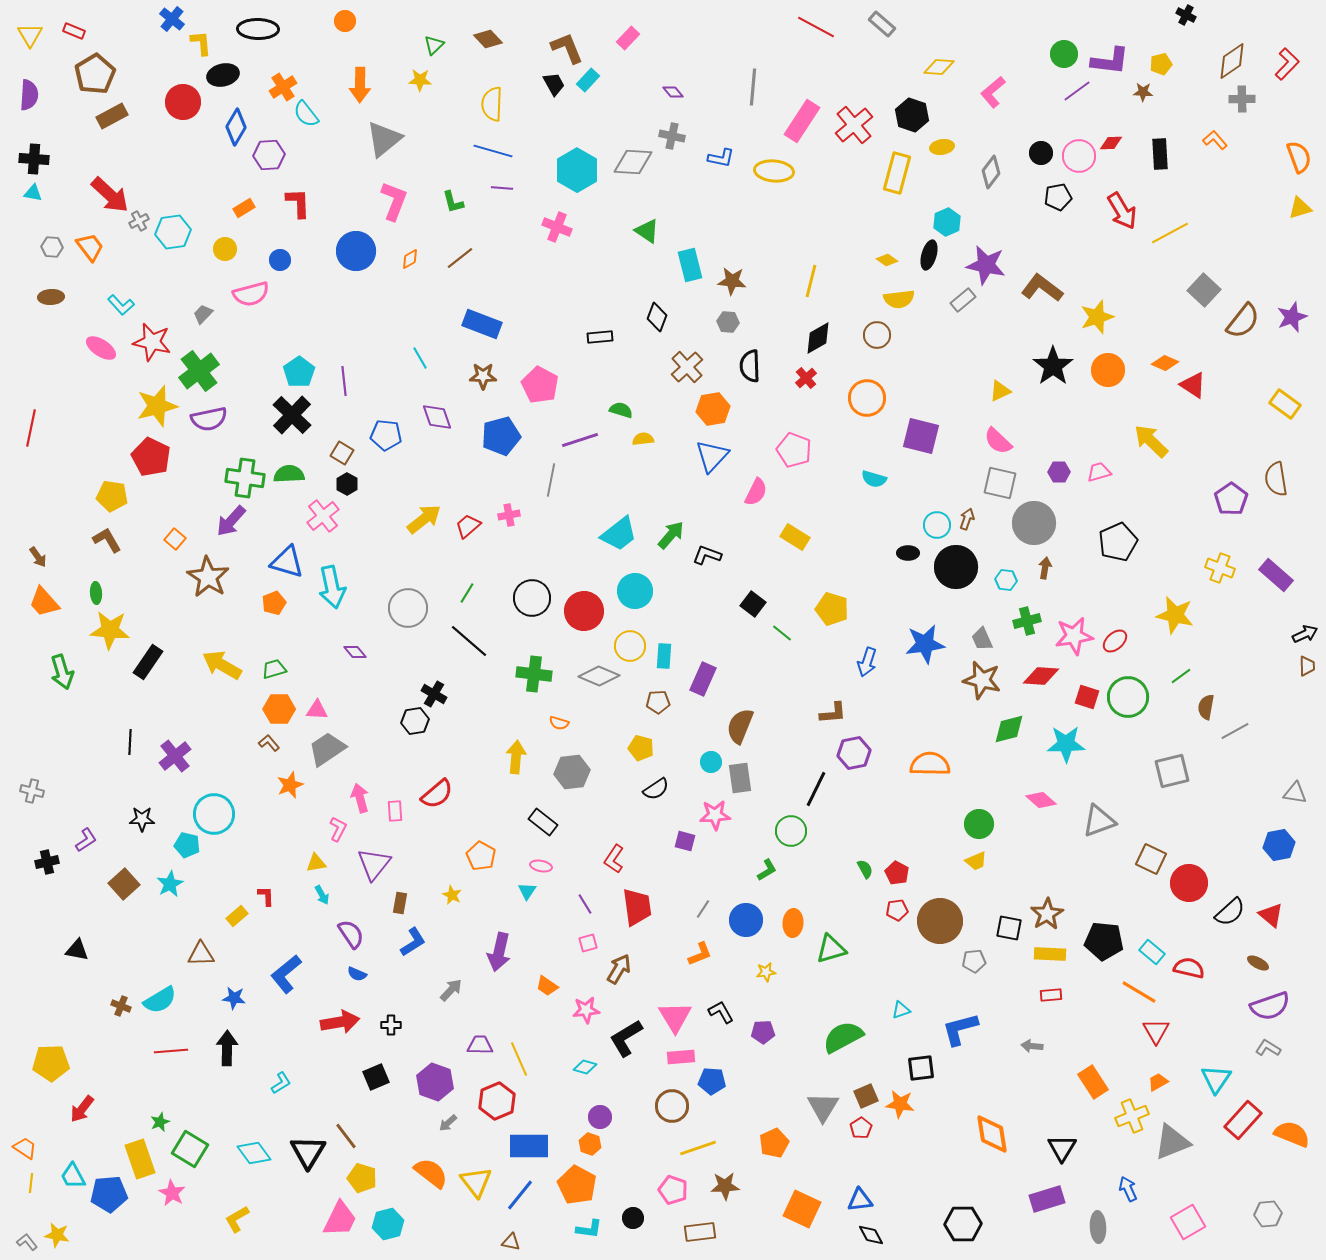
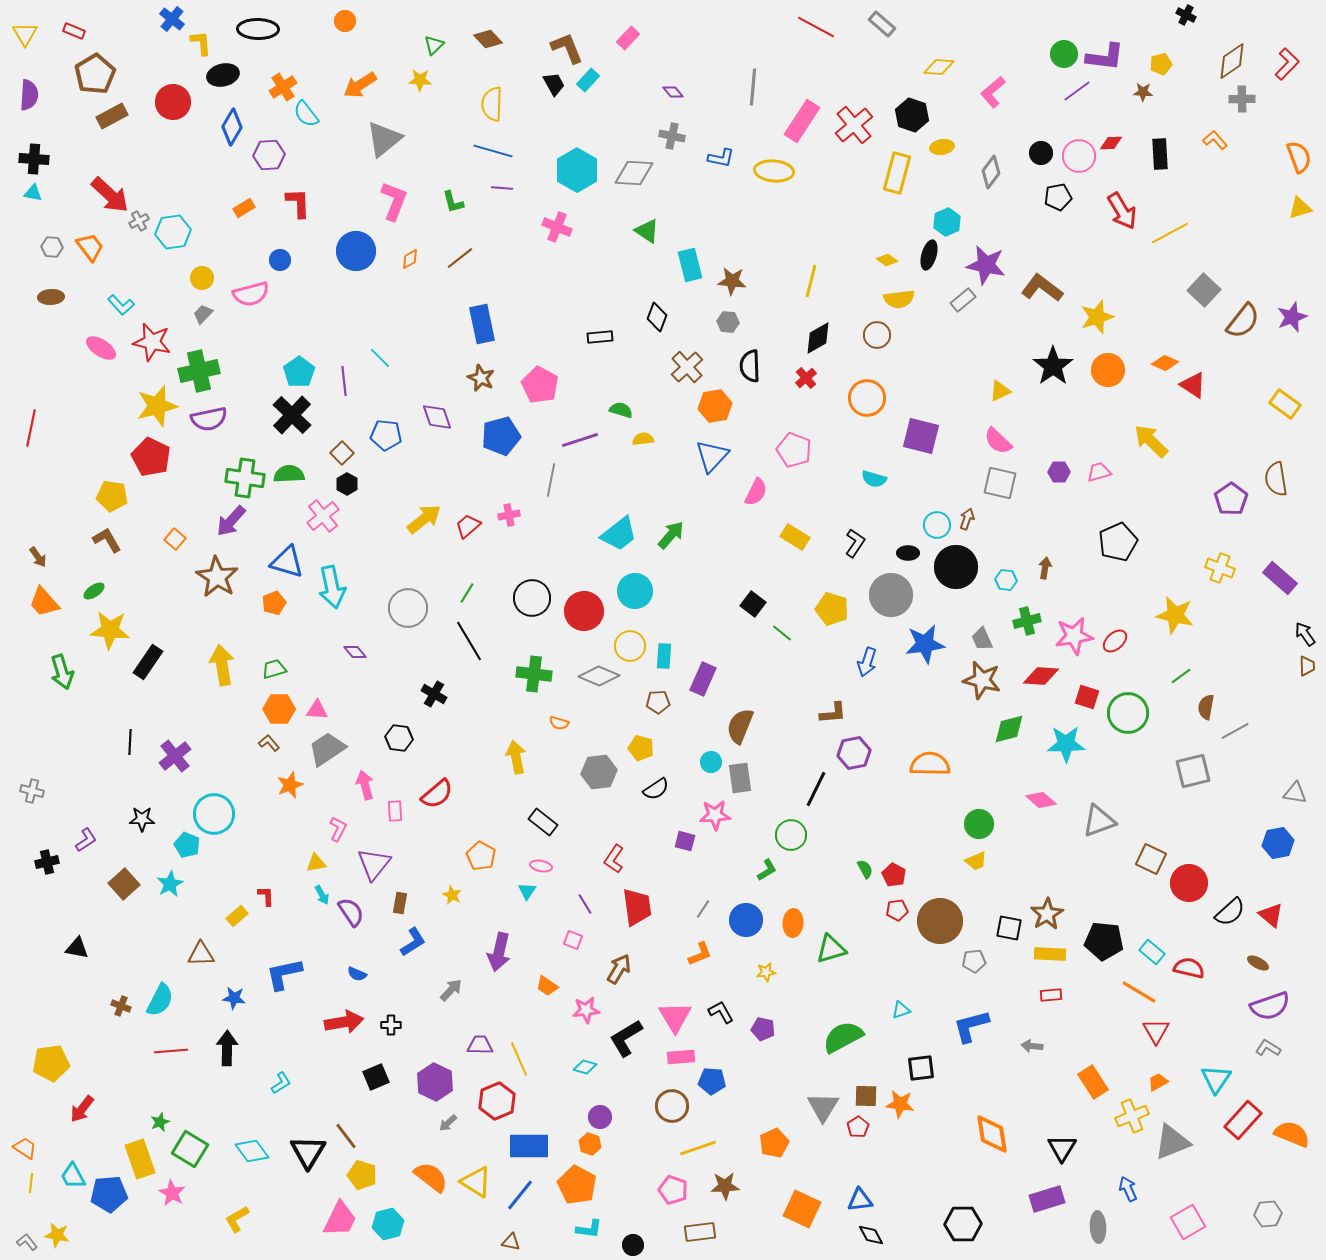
yellow triangle at (30, 35): moved 5 px left, 1 px up
purple L-shape at (1110, 61): moved 5 px left, 4 px up
orange arrow at (360, 85): rotated 56 degrees clockwise
red circle at (183, 102): moved 10 px left
blue diamond at (236, 127): moved 4 px left
gray diamond at (633, 162): moved 1 px right, 11 px down
yellow circle at (225, 249): moved 23 px left, 29 px down
blue rectangle at (482, 324): rotated 57 degrees clockwise
cyan line at (420, 358): moved 40 px left; rotated 15 degrees counterclockwise
green cross at (199, 371): rotated 24 degrees clockwise
brown star at (483, 376): moved 2 px left, 2 px down; rotated 24 degrees clockwise
orange hexagon at (713, 409): moved 2 px right, 3 px up
brown square at (342, 453): rotated 15 degrees clockwise
gray circle at (1034, 523): moved 143 px left, 72 px down
black L-shape at (707, 555): moved 148 px right, 12 px up; rotated 104 degrees clockwise
purple rectangle at (1276, 575): moved 4 px right, 3 px down
brown star at (208, 577): moved 9 px right
green ellipse at (96, 593): moved 2 px left, 2 px up; rotated 60 degrees clockwise
black arrow at (1305, 634): rotated 100 degrees counterclockwise
black line at (469, 641): rotated 18 degrees clockwise
yellow arrow at (222, 665): rotated 51 degrees clockwise
green circle at (1128, 697): moved 16 px down
black hexagon at (415, 721): moved 16 px left, 17 px down; rotated 16 degrees clockwise
yellow arrow at (516, 757): rotated 16 degrees counterclockwise
gray square at (1172, 771): moved 21 px right
gray hexagon at (572, 772): moved 27 px right
pink arrow at (360, 798): moved 5 px right, 13 px up
green circle at (791, 831): moved 4 px down
cyan pentagon at (187, 845): rotated 10 degrees clockwise
blue hexagon at (1279, 845): moved 1 px left, 2 px up
red pentagon at (897, 873): moved 3 px left, 2 px down
purple semicircle at (351, 934): moved 22 px up
pink square at (588, 943): moved 15 px left, 3 px up; rotated 36 degrees clockwise
black triangle at (77, 950): moved 2 px up
blue L-shape at (286, 974): moved 2 px left; rotated 27 degrees clockwise
cyan semicircle at (160, 1000): rotated 32 degrees counterclockwise
red arrow at (340, 1022): moved 4 px right
blue L-shape at (960, 1029): moved 11 px right, 3 px up
purple pentagon at (763, 1032): moved 3 px up; rotated 15 degrees clockwise
yellow pentagon at (51, 1063): rotated 6 degrees counterclockwise
purple hexagon at (435, 1082): rotated 6 degrees clockwise
brown square at (866, 1096): rotated 25 degrees clockwise
red pentagon at (861, 1128): moved 3 px left, 1 px up
cyan diamond at (254, 1153): moved 2 px left, 2 px up
orange semicircle at (431, 1173): moved 4 px down
yellow pentagon at (362, 1178): moved 3 px up
yellow triangle at (476, 1182): rotated 20 degrees counterclockwise
black circle at (633, 1218): moved 27 px down
